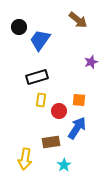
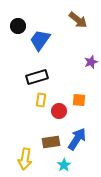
black circle: moved 1 px left, 1 px up
blue arrow: moved 11 px down
